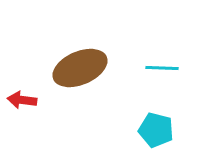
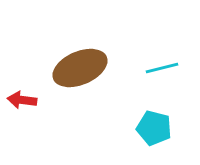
cyan line: rotated 16 degrees counterclockwise
cyan pentagon: moved 2 px left, 2 px up
